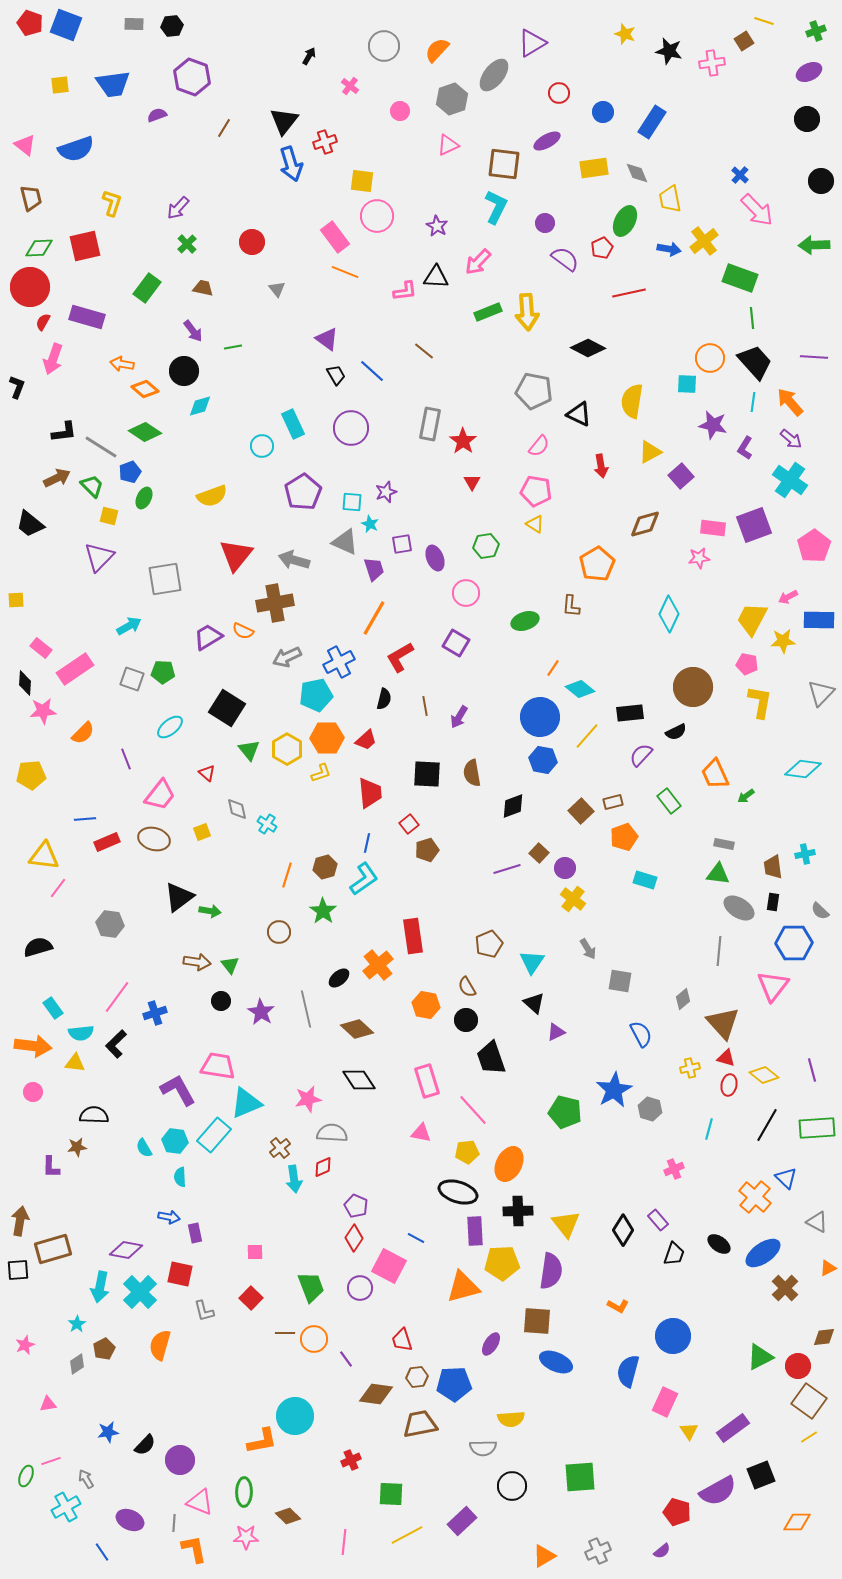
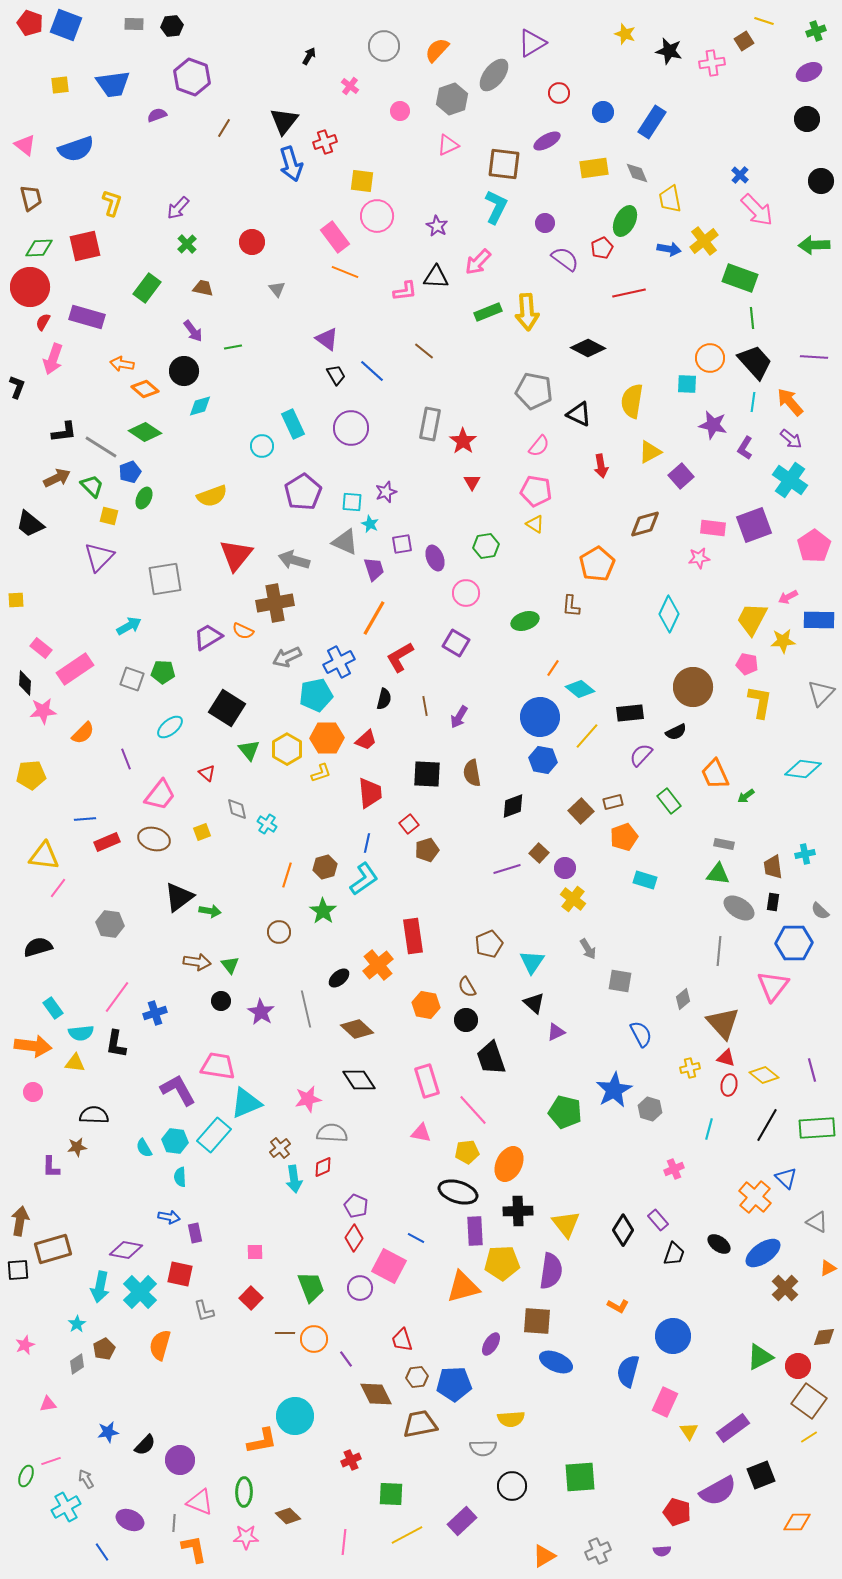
black L-shape at (116, 1044): rotated 36 degrees counterclockwise
brown diamond at (376, 1394): rotated 56 degrees clockwise
purple semicircle at (662, 1551): rotated 36 degrees clockwise
